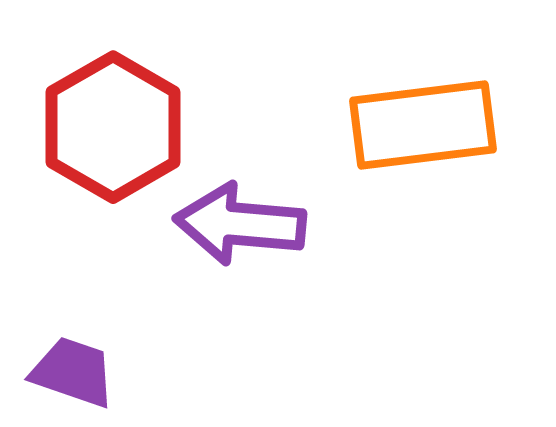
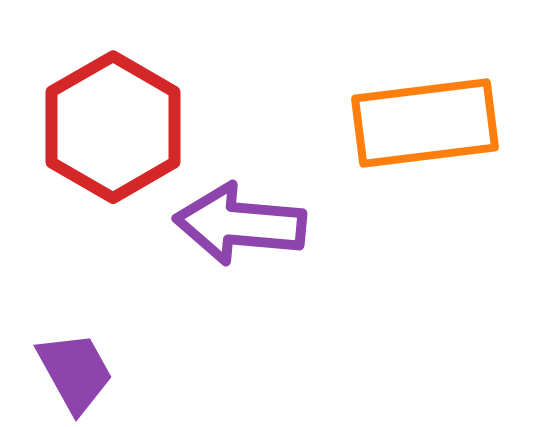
orange rectangle: moved 2 px right, 2 px up
purple trapezoid: moved 2 px right; rotated 42 degrees clockwise
